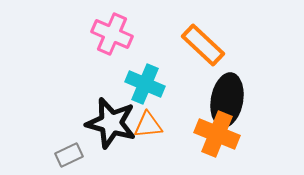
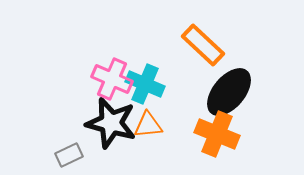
pink cross: moved 45 px down
black ellipse: moved 2 px right, 8 px up; rotated 30 degrees clockwise
